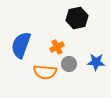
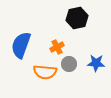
blue star: moved 1 px down
